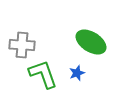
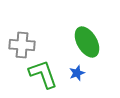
green ellipse: moved 4 px left; rotated 28 degrees clockwise
